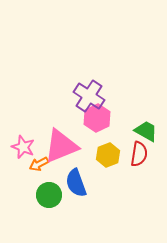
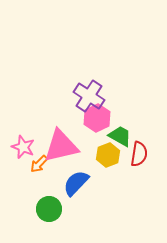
green trapezoid: moved 26 px left, 5 px down
pink triangle: rotated 9 degrees clockwise
orange arrow: rotated 18 degrees counterclockwise
blue semicircle: rotated 64 degrees clockwise
green circle: moved 14 px down
